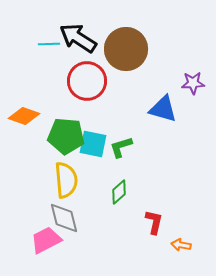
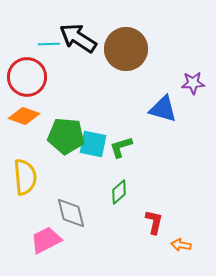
red circle: moved 60 px left, 4 px up
yellow semicircle: moved 41 px left, 3 px up
gray diamond: moved 7 px right, 5 px up
